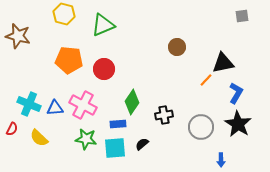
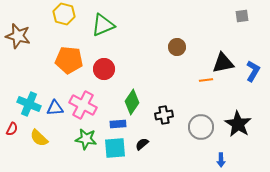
orange line: rotated 40 degrees clockwise
blue L-shape: moved 17 px right, 22 px up
